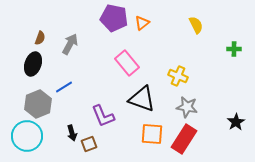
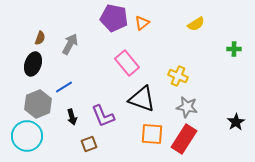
yellow semicircle: moved 1 px up; rotated 84 degrees clockwise
black arrow: moved 16 px up
